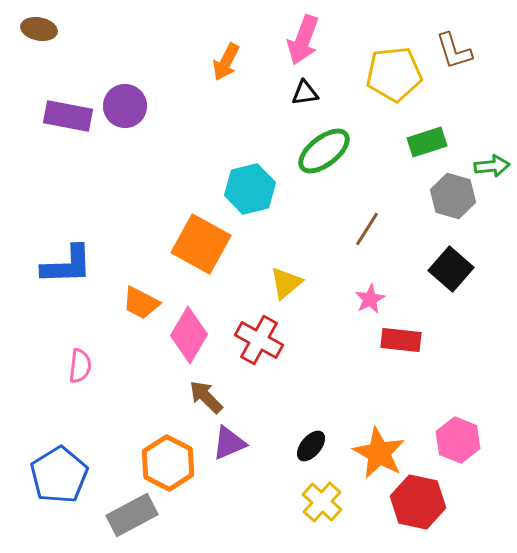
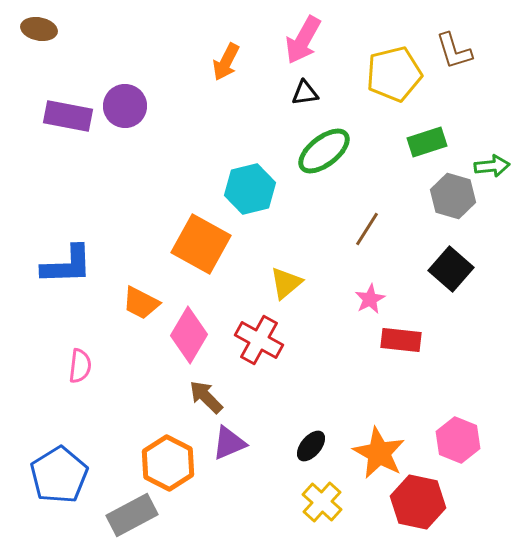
pink arrow: rotated 9 degrees clockwise
yellow pentagon: rotated 8 degrees counterclockwise
